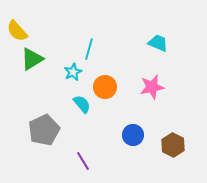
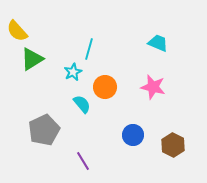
pink star: moved 1 px right; rotated 25 degrees clockwise
